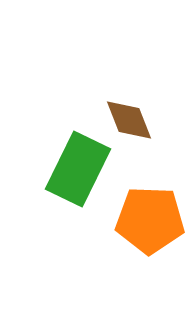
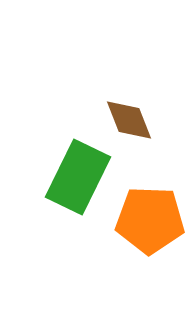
green rectangle: moved 8 px down
